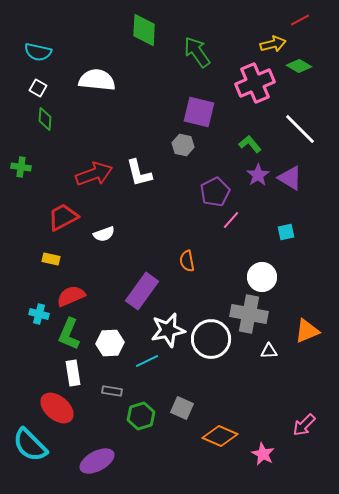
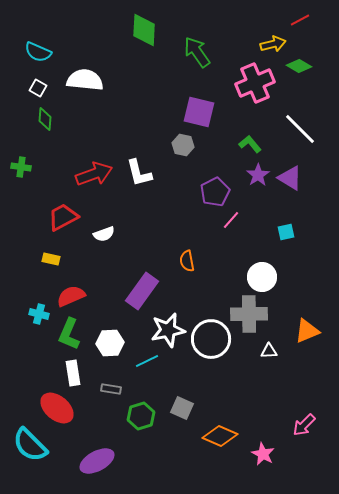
cyan semicircle at (38, 52): rotated 12 degrees clockwise
white semicircle at (97, 80): moved 12 px left
gray cross at (249, 314): rotated 12 degrees counterclockwise
gray rectangle at (112, 391): moved 1 px left, 2 px up
